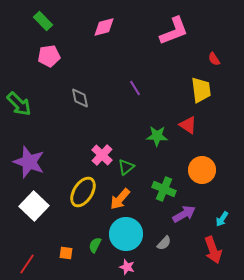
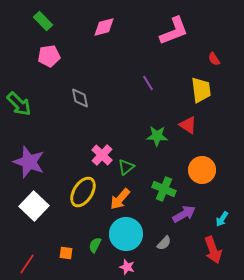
purple line: moved 13 px right, 5 px up
